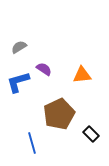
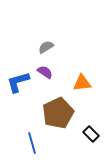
gray semicircle: moved 27 px right
purple semicircle: moved 1 px right, 3 px down
orange triangle: moved 8 px down
brown pentagon: moved 1 px left, 1 px up
